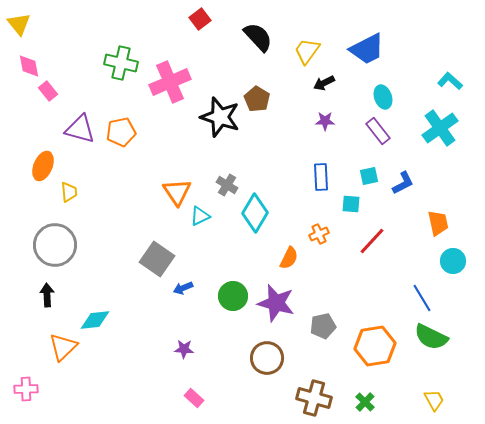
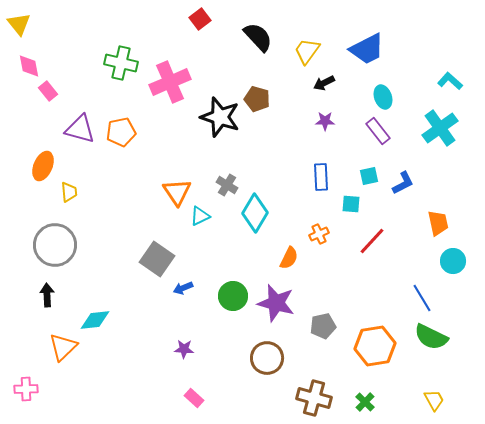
brown pentagon at (257, 99): rotated 15 degrees counterclockwise
